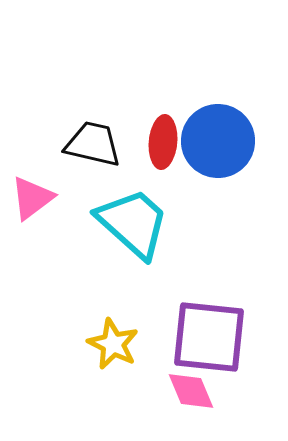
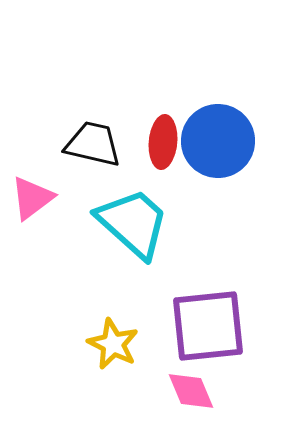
purple square: moved 1 px left, 11 px up; rotated 12 degrees counterclockwise
